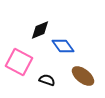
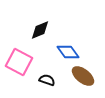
blue diamond: moved 5 px right, 6 px down
